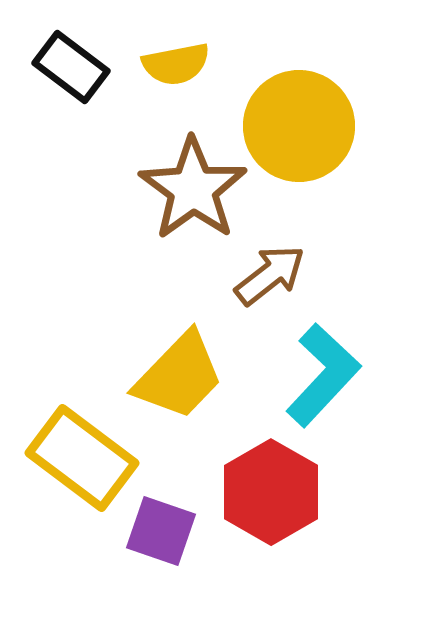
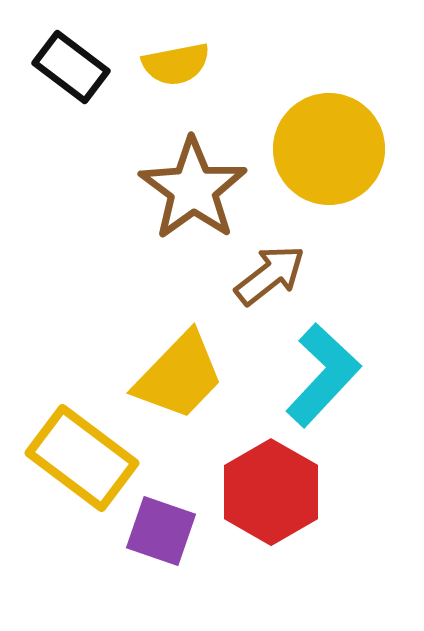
yellow circle: moved 30 px right, 23 px down
